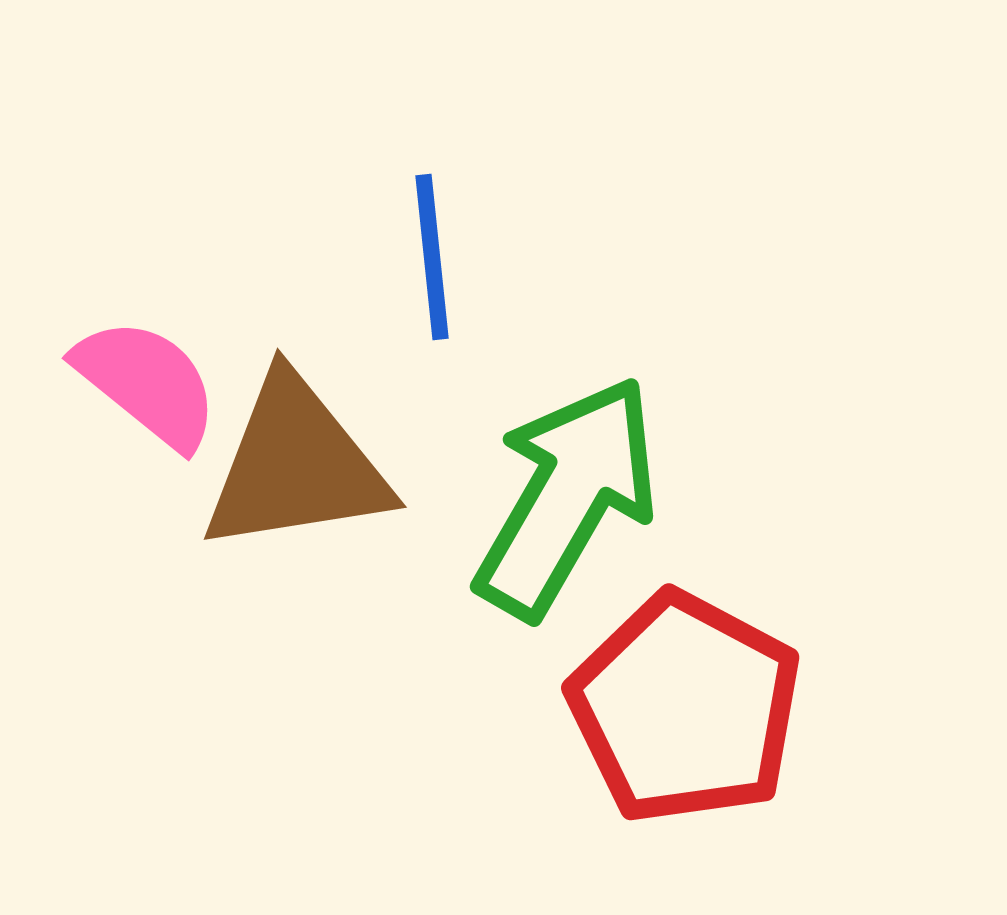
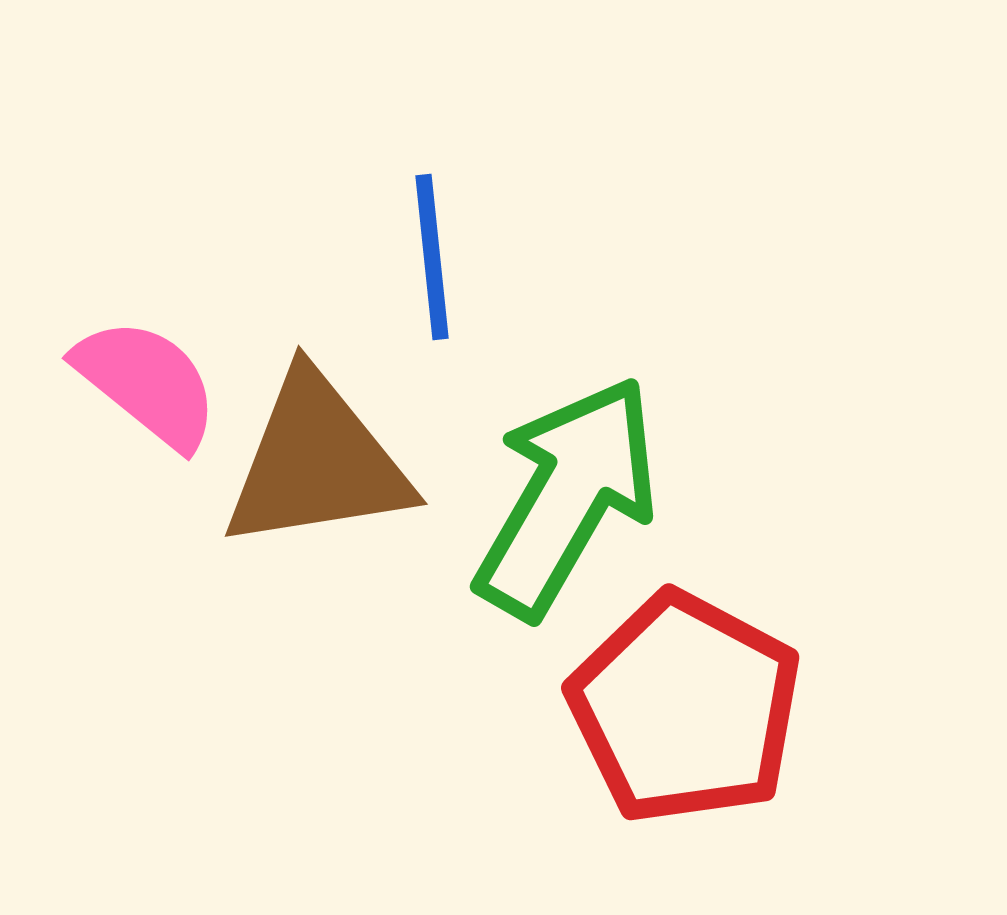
brown triangle: moved 21 px right, 3 px up
